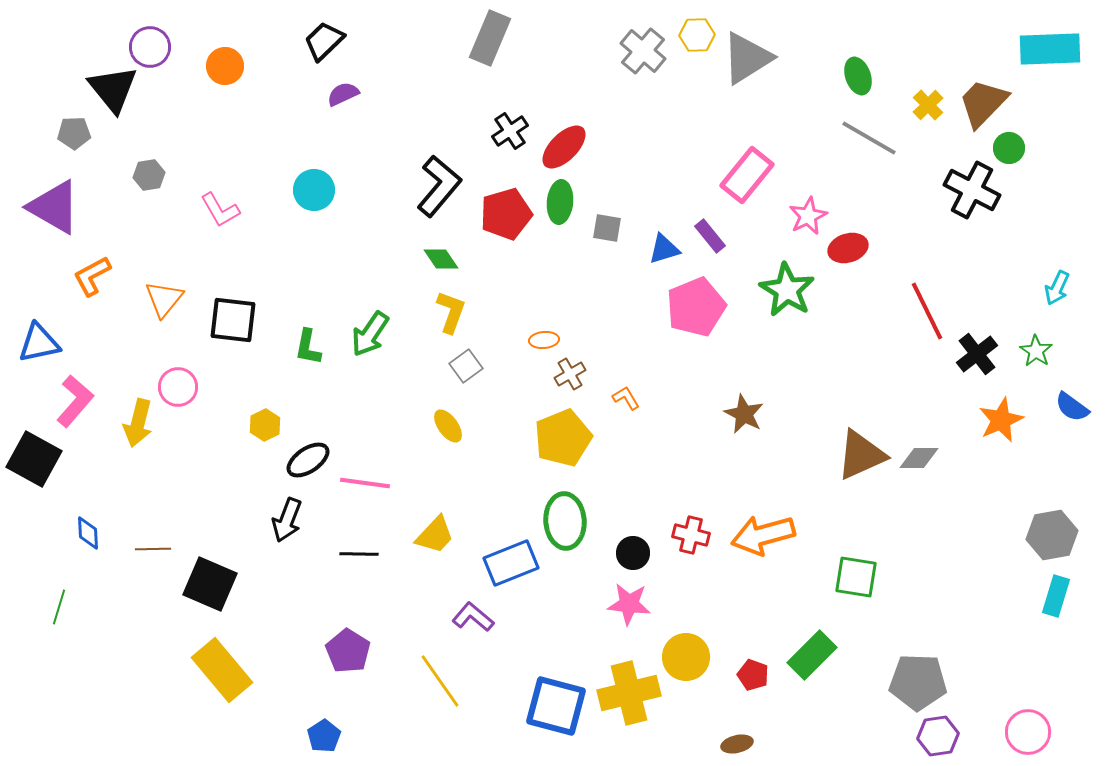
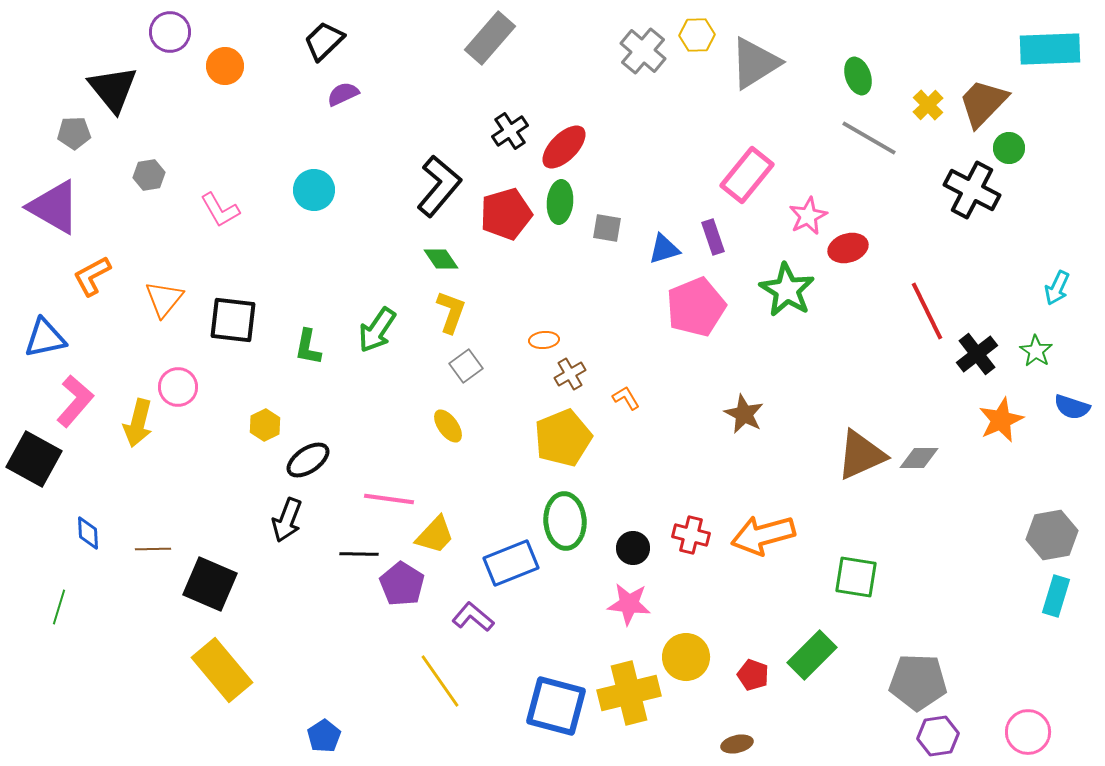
gray rectangle at (490, 38): rotated 18 degrees clockwise
purple circle at (150, 47): moved 20 px right, 15 px up
gray triangle at (747, 58): moved 8 px right, 5 px down
purple rectangle at (710, 236): moved 3 px right, 1 px down; rotated 20 degrees clockwise
green arrow at (370, 334): moved 7 px right, 4 px up
blue triangle at (39, 343): moved 6 px right, 5 px up
blue semicircle at (1072, 407): rotated 18 degrees counterclockwise
pink line at (365, 483): moved 24 px right, 16 px down
black circle at (633, 553): moved 5 px up
purple pentagon at (348, 651): moved 54 px right, 67 px up
